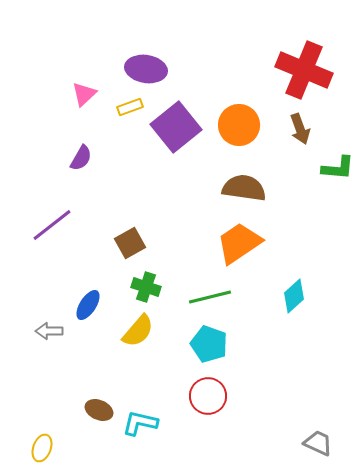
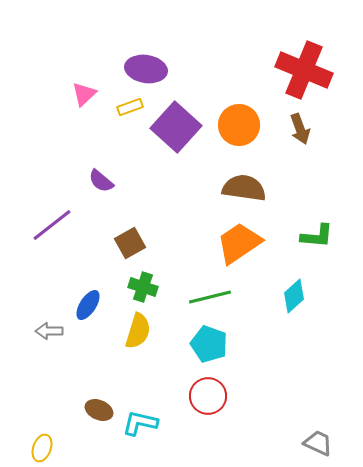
purple square: rotated 9 degrees counterclockwise
purple semicircle: moved 20 px right, 23 px down; rotated 100 degrees clockwise
green L-shape: moved 21 px left, 68 px down
green cross: moved 3 px left
yellow semicircle: rotated 24 degrees counterclockwise
